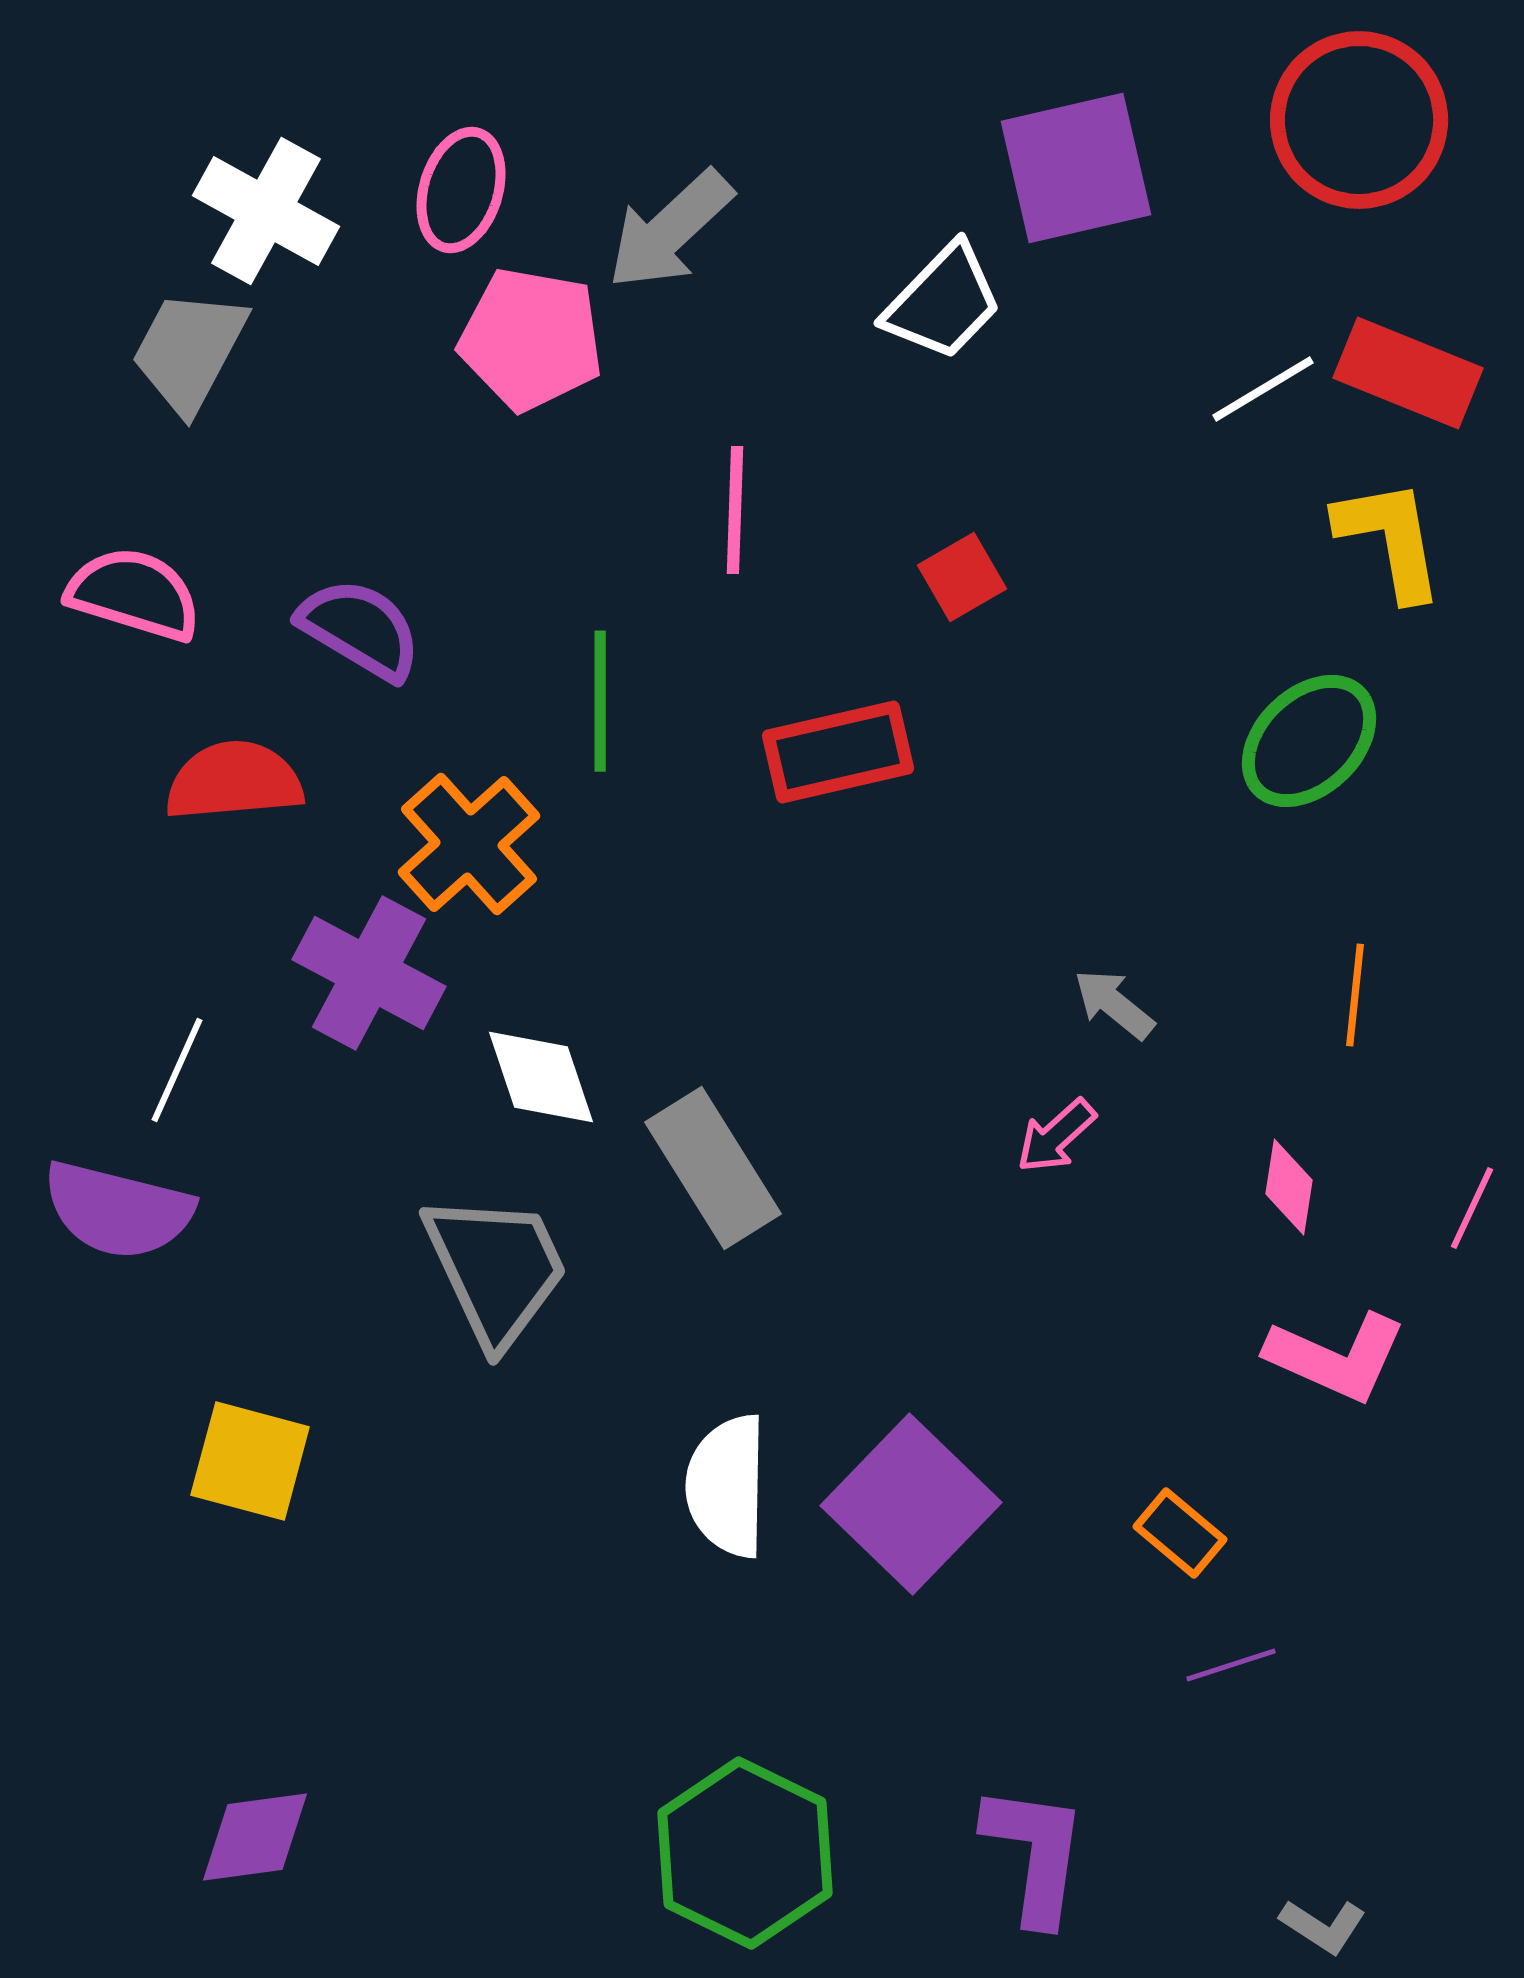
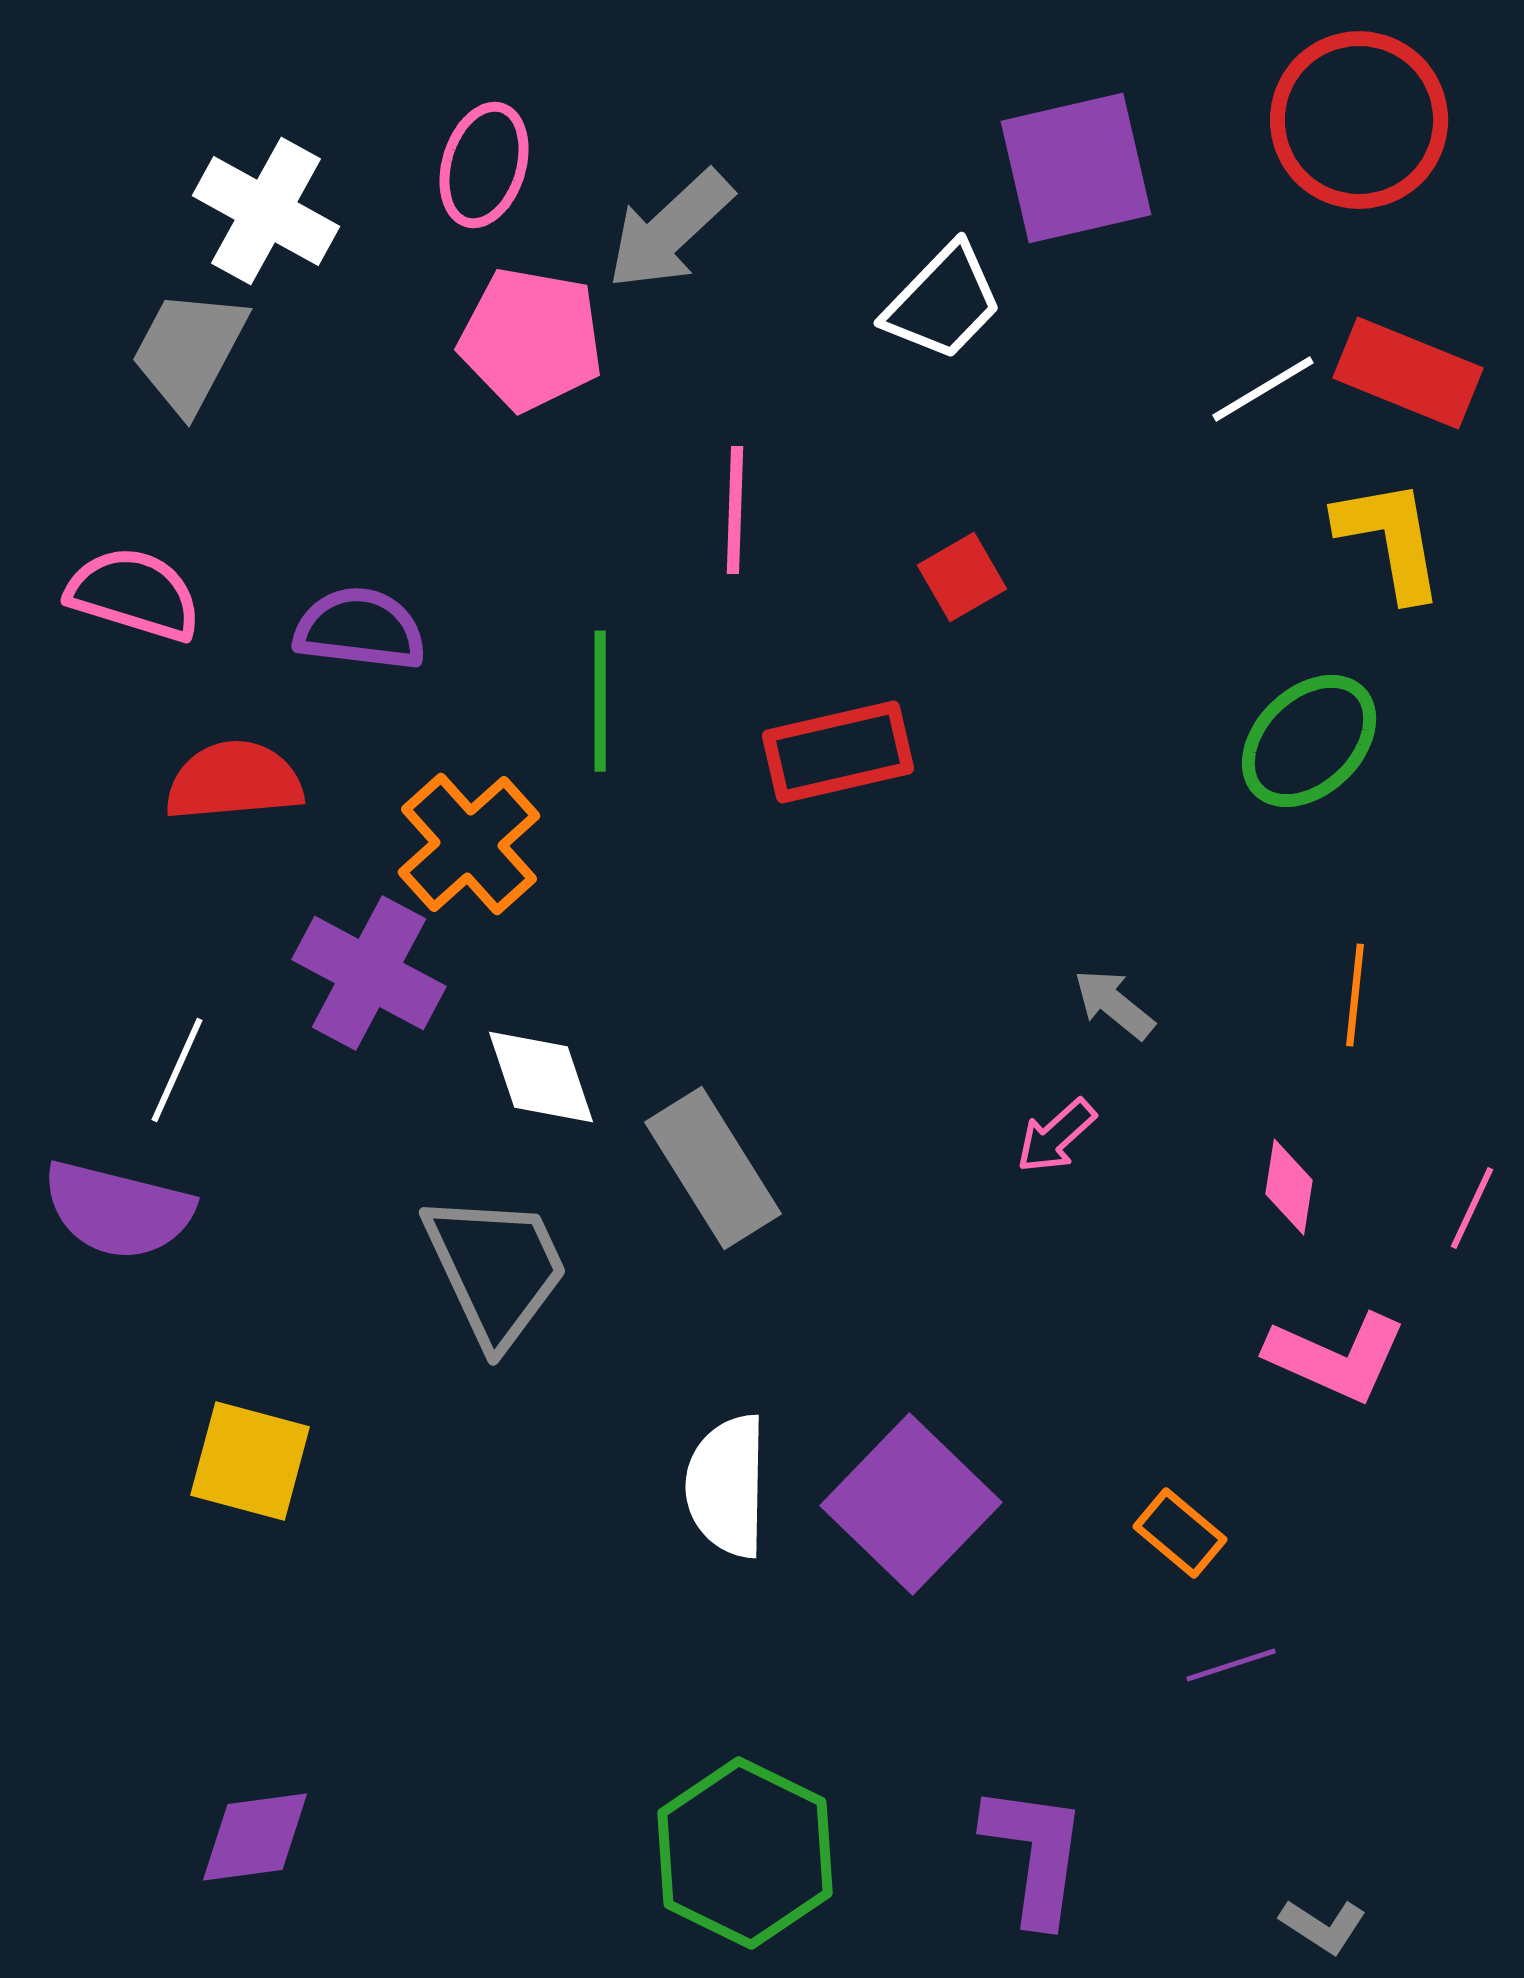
pink ellipse at (461, 190): moved 23 px right, 25 px up
purple semicircle at (360, 629): rotated 24 degrees counterclockwise
